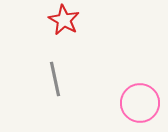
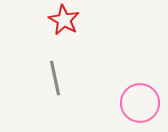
gray line: moved 1 px up
